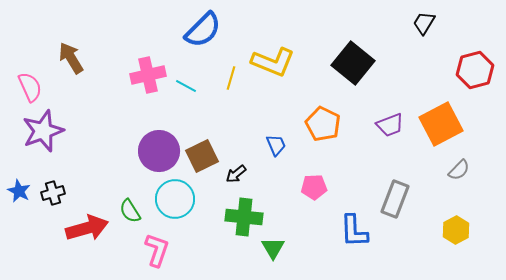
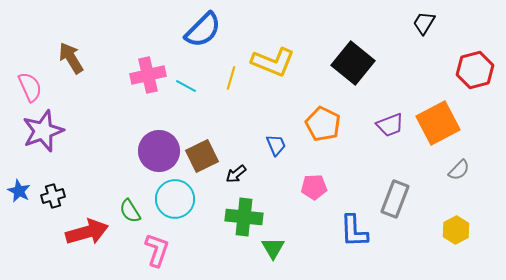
orange square: moved 3 px left, 1 px up
black cross: moved 3 px down
red arrow: moved 4 px down
